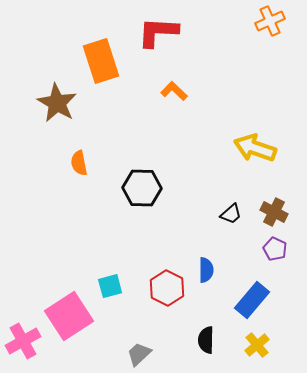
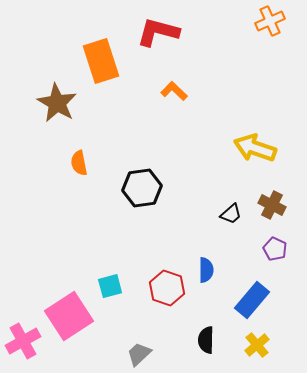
red L-shape: rotated 12 degrees clockwise
black hexagon: rotated 9 degrees counterclockwise
brown cross: moved 2 px left, 7 px up
red hexagon: rotated 8 degrees counterclockwise
